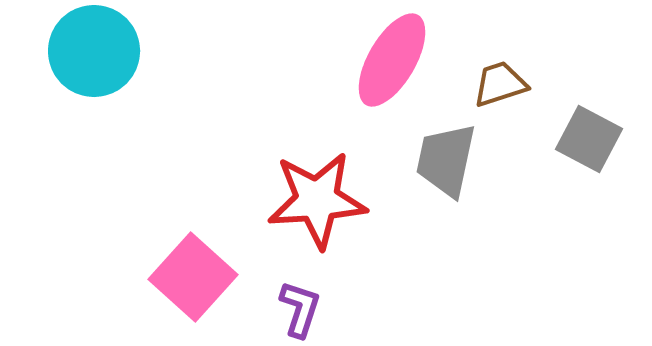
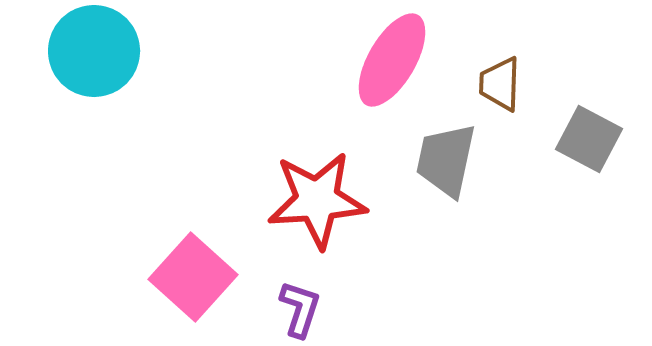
brown trapezoid: rotated 70 degrees counterclockwise
